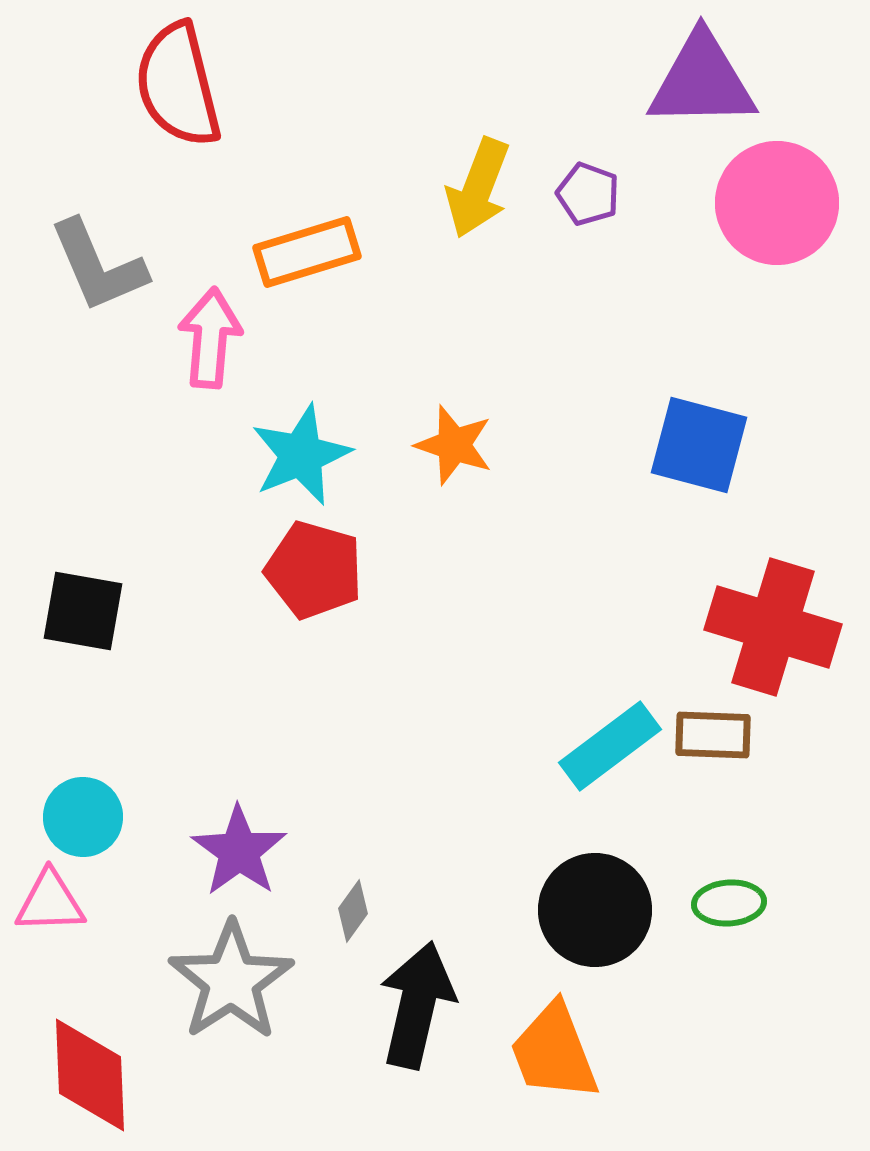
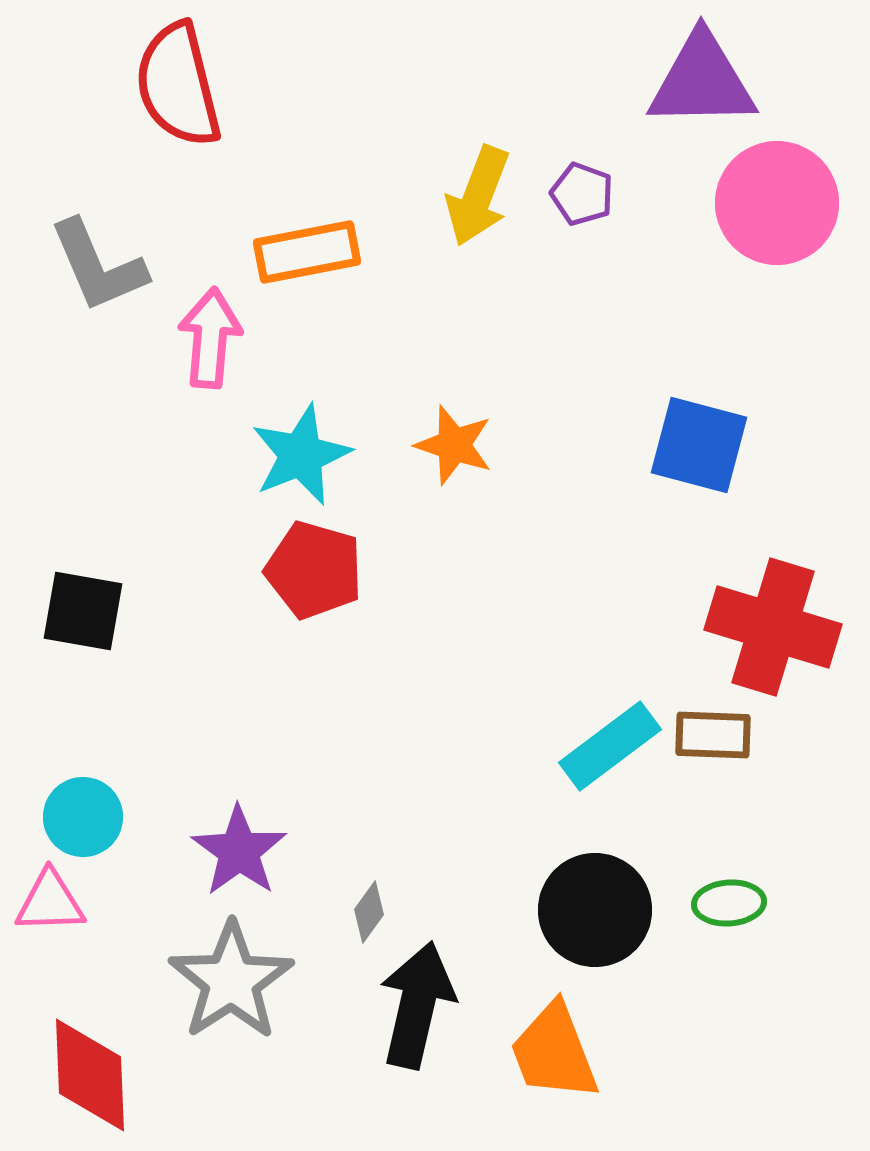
yellow arrow: moved 8 px down
purple pentagon: moved 6 px left
orange rectangle: rotated 6 degrees clockwise
gray diamond: moved 16 px right, 1 px down
